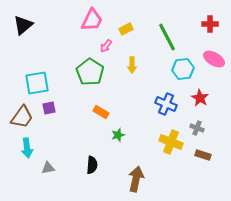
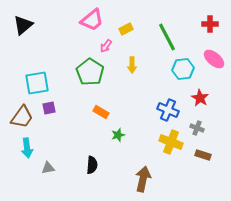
pink trapezoid: rotated 25 degrees clockwise
pink ellipse: rotated 10 degrees clockwise
blue cross: moved 2 px right, 6 px down
brown arrow: moved 7 px right
